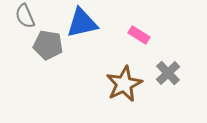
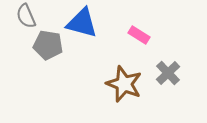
gray semicircle: moved 1 px right
blue triangle: rotated 28 degrees clockwise
brown star: rotated 24 degrees counterclockwise
